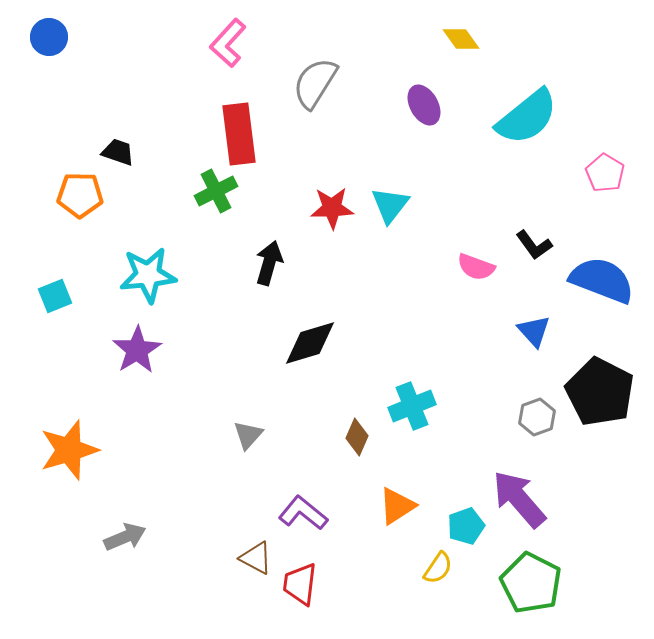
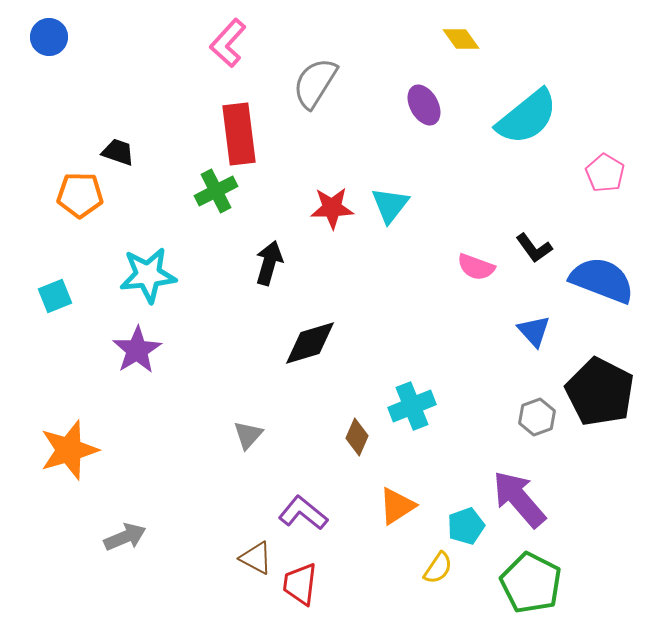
black L-shape: moved 3 px down
